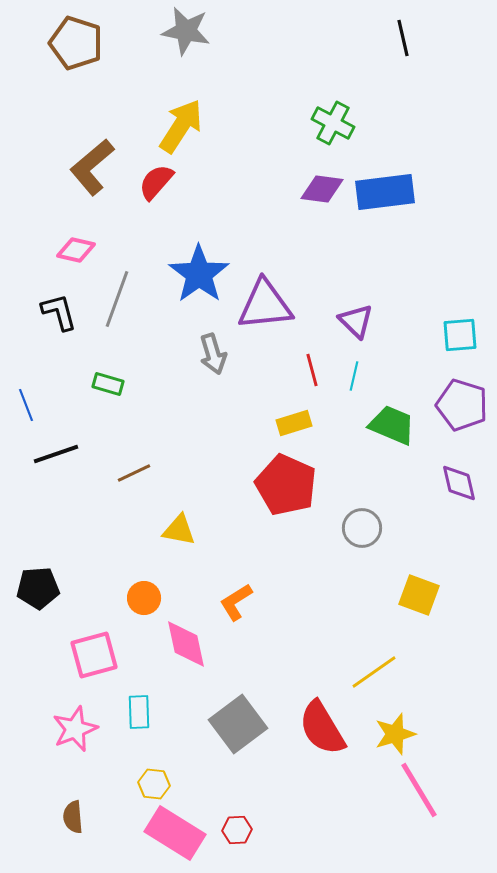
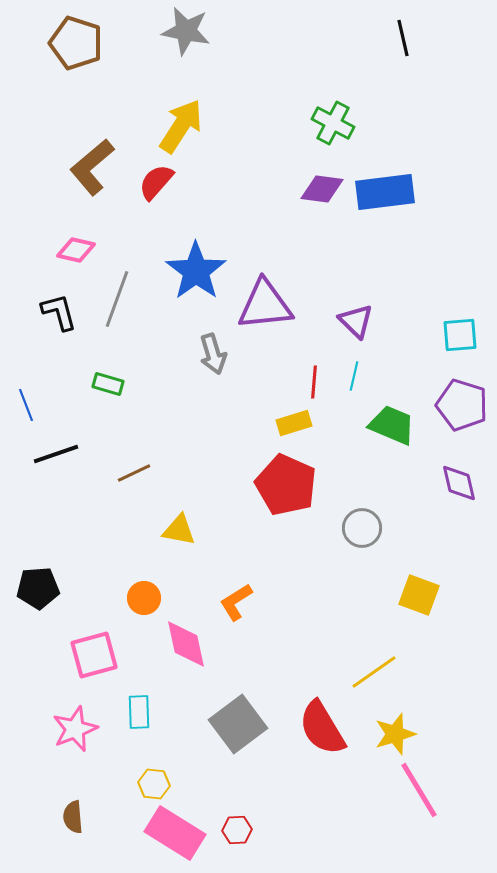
blue star at (199, 274): moved 3 px left, 3 px up
red line at (312, 370): moved 2 px right, 12 px down; rotated 20 degrees clockwise
